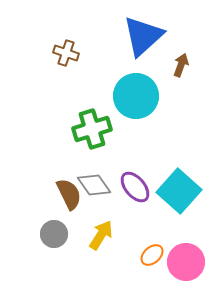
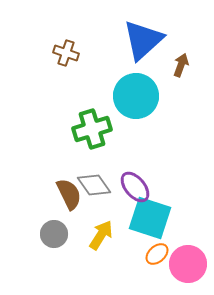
blue triangle: moved 4 px down
cyan square: moved 29 px left, 27 px down; rotated 24 degrees counterclockwise
orange ellipse: moved 5 px right, 1 px up
pink circle: moved 2 px right, 2 px down
